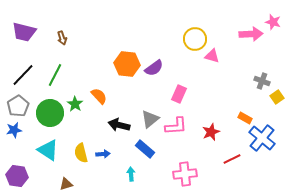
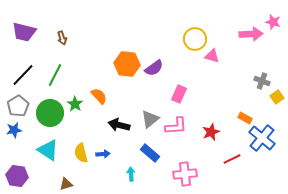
blue rectangle: moved 5 px right, 4 px down
